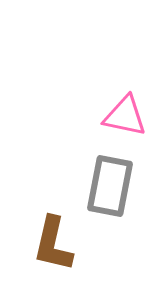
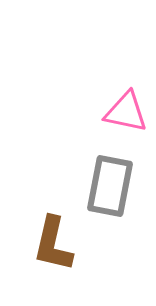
pink triangle: moved 1 px right, 4 px up
